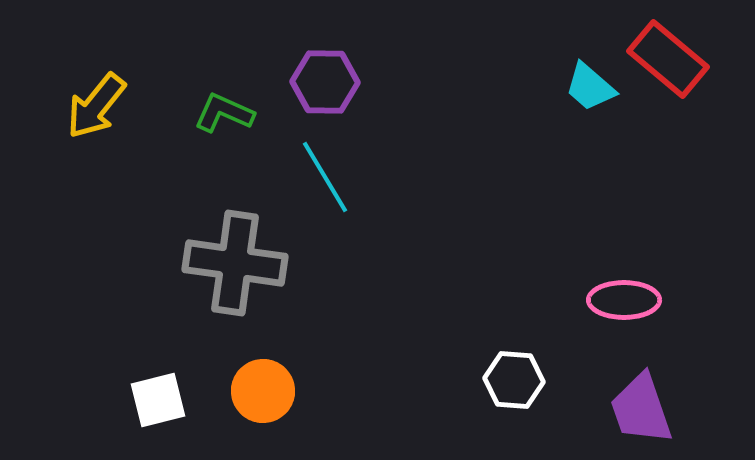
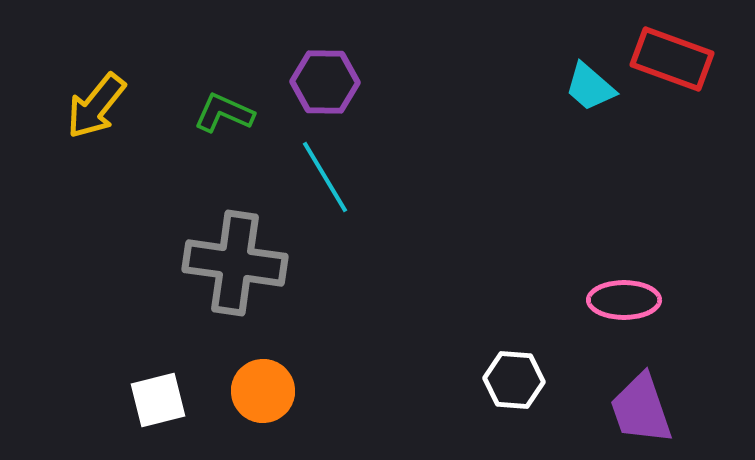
red rectangle: moved 4 px right; rotated 20 degrees counterclockwise
